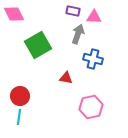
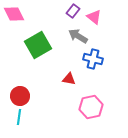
purple rectangle: rotated 64 degrees counterclockwise
pink triangle: rotated 35 degrees clockwise
gray arrow: moved 2 px down; rotated 78 degrees counterclockwise
red triangle: moved 3 px right, 1 px down
